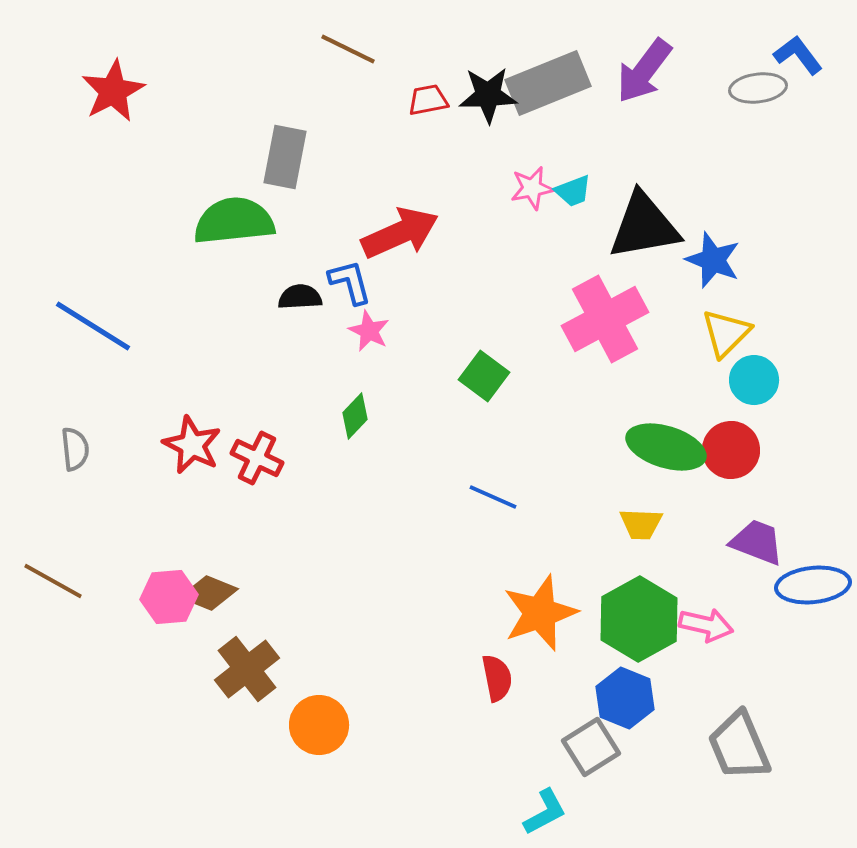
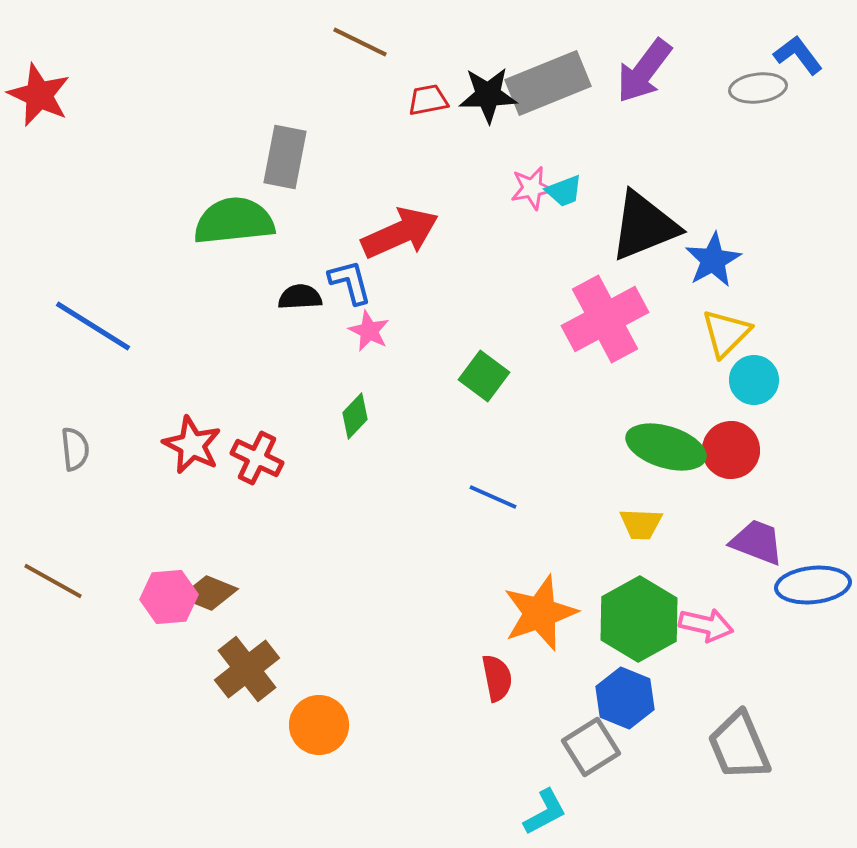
brown line at (348, 49): moved 12 px right, 7 px up
red star at (113, 91): moved 74 px left, 4 px down; rotated 20 degrees counterclockwise
cyan trapezoid at (573, 191): moved 9 px left
black triangle at (644, 226): rotated 12 degrees counterclockwise
blue star at (713, 260): rotated 22 degrees clockwise
